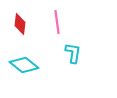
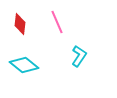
pink line: rotated 15 degrees counterclockwise
cyan L-shape: moved 6 px right, 3 px down; rotated 25 degrees clockwise
